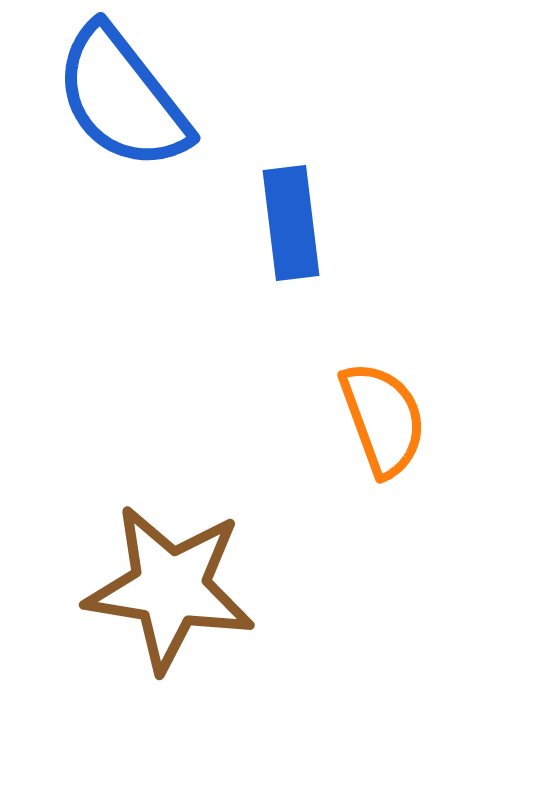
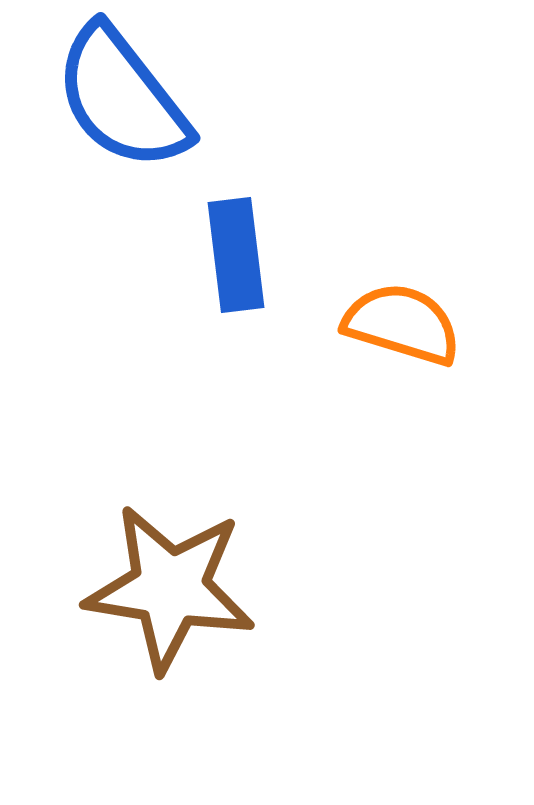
blue rectangle: moved 55 px left, 32 px down
orange semicircle: moved 19 px right, 95 px up; rotated 53 degrees counterclockwise
